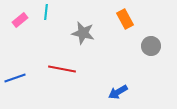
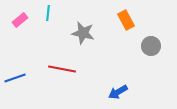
cyan line: moved 2 px right, 1 px down
orange rectangle: moved 1 px right, 1 px down
